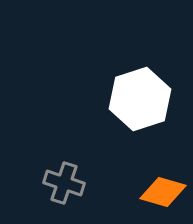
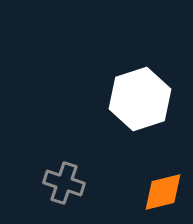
orange diamond: rotated 30 degrees counterclockwise
